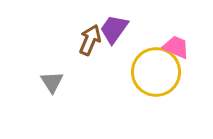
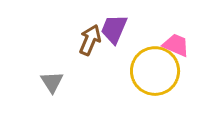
purple trapezoid: rotated 12 degrees counterclockwise
pink trapezoid: moved 2 px up
yellow circle: moved 1 px left, 1 px up
